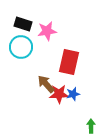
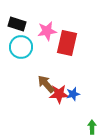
black rectangle: moved 6 px left
red rectangle: moved 2 px left, 19 px up
green arrow: moved 1 px right, 1 px down
